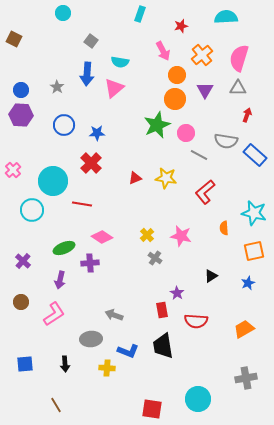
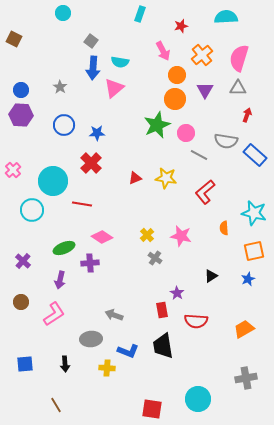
blue arrow at (87, 74): moved 6 px right, 6 px up
gray star at (57, 87): moved 3 px right
blue star at (248, 283): moved 4 px up
